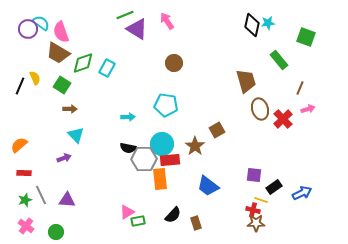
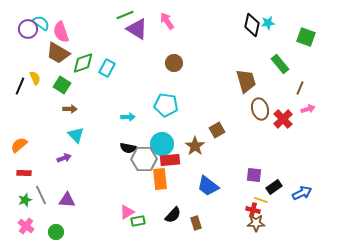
green rectangle at (279, 60): moved 1 px right, 4 px down
